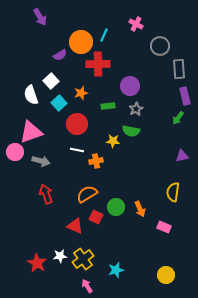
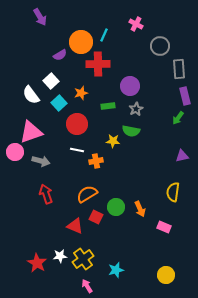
white semicircle: rotated 18 degrees counterclockwise
